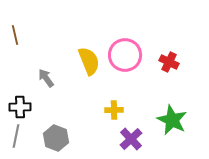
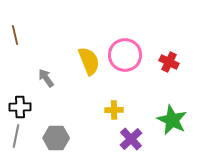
gray hexagon: rotated 20 degrees counterclockwise
